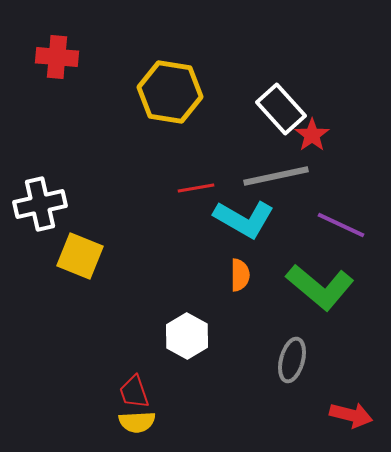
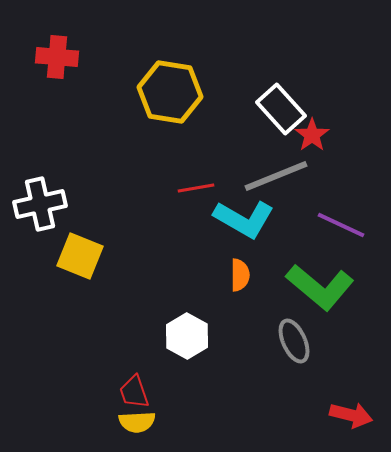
gray line: rotated 10 degrees counterclockwise
gray ellipse: moved 2 px right, 19 px up; rotated 39 degrees counterclockwise
